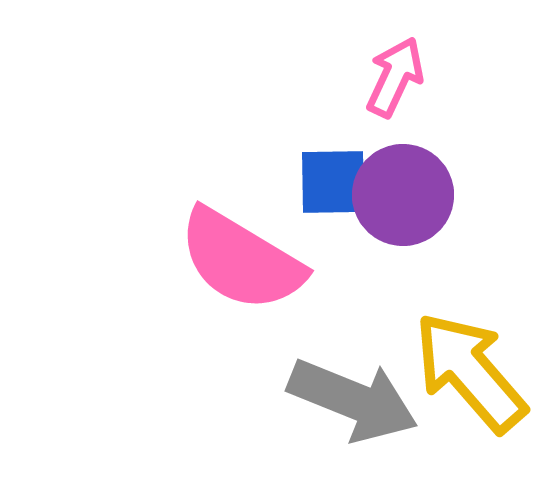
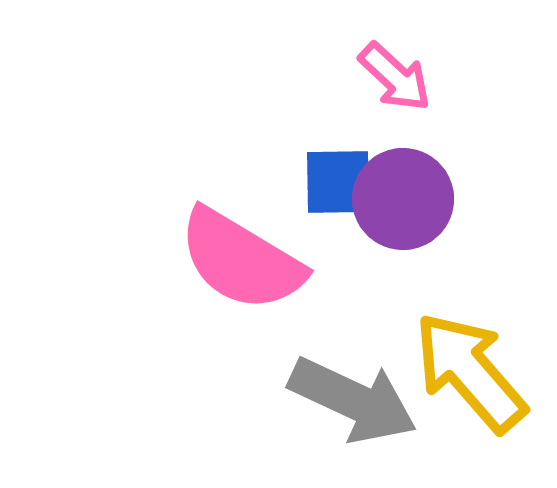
pink arrow: rotated 108 degrees clockwise
blue square: moved 5 px right
purple circle: moved 4 px down
gray arrow: rotated 3 degrees clockwise
